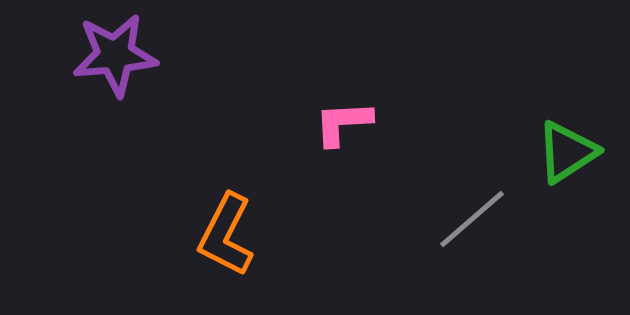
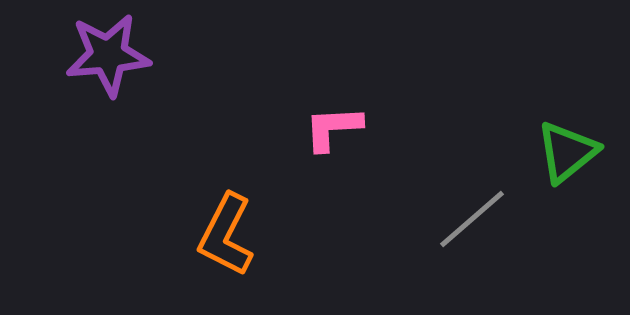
purple star: moved 7 px left
pink L-shape: moved 10 px left, 5 px down
green triangle: rotated 6 degrees counterclockwise
